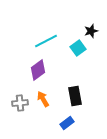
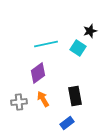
black star: moved 1 px left
cyan line: moved 3 px down; rotated 15 degrees clockwise
cyan square: rotated 21 degrees counterclockwise
purple diamond: moved 3 px down
gray cross: moved 1 px left, 1 px up
